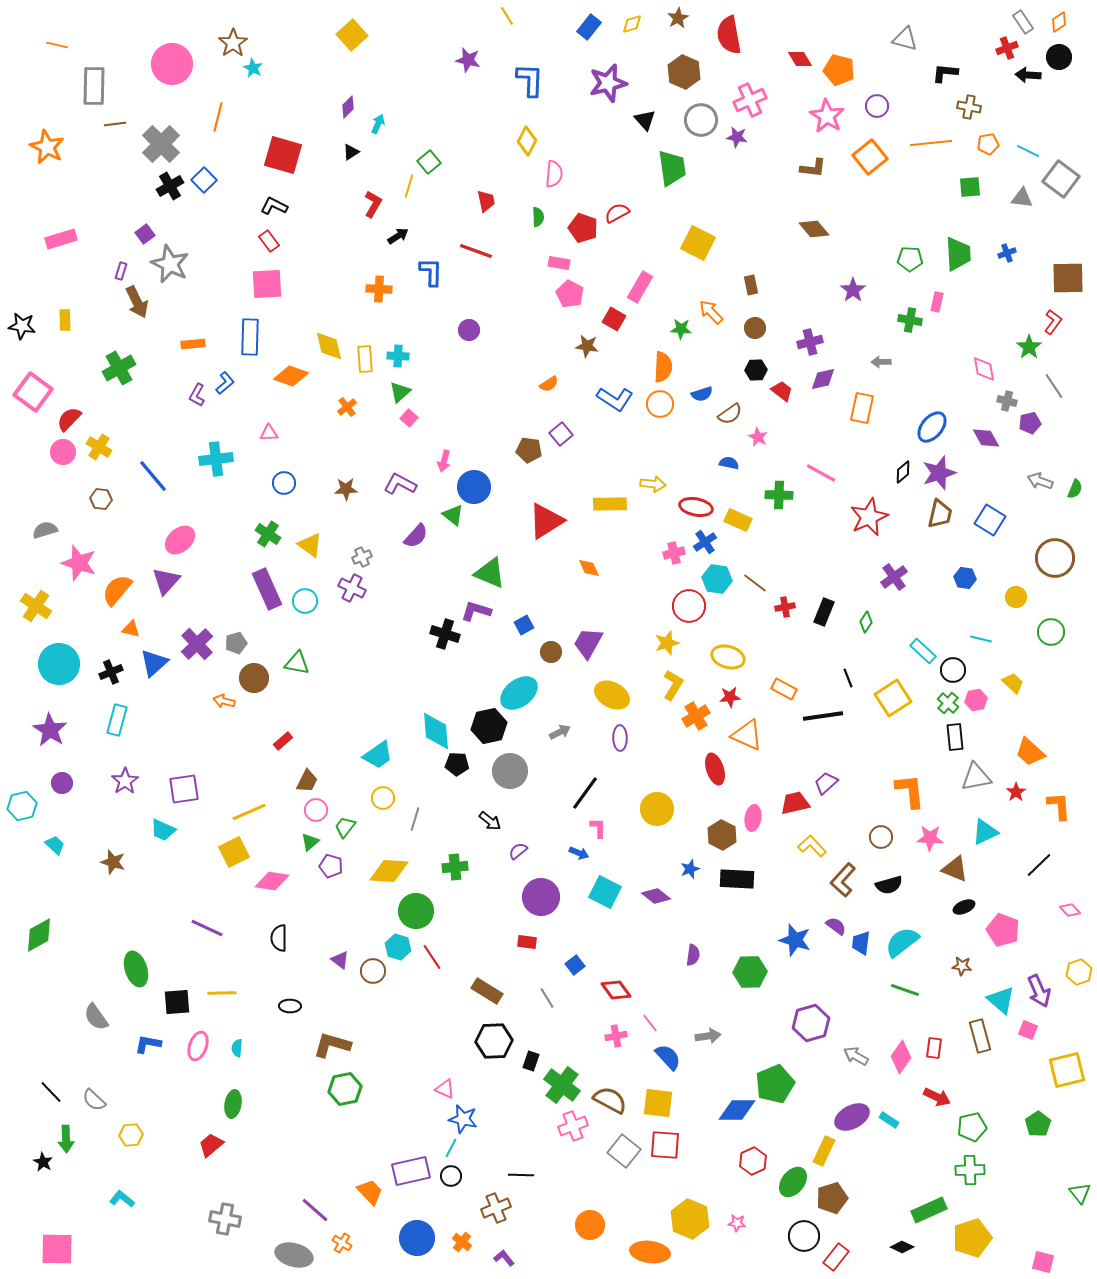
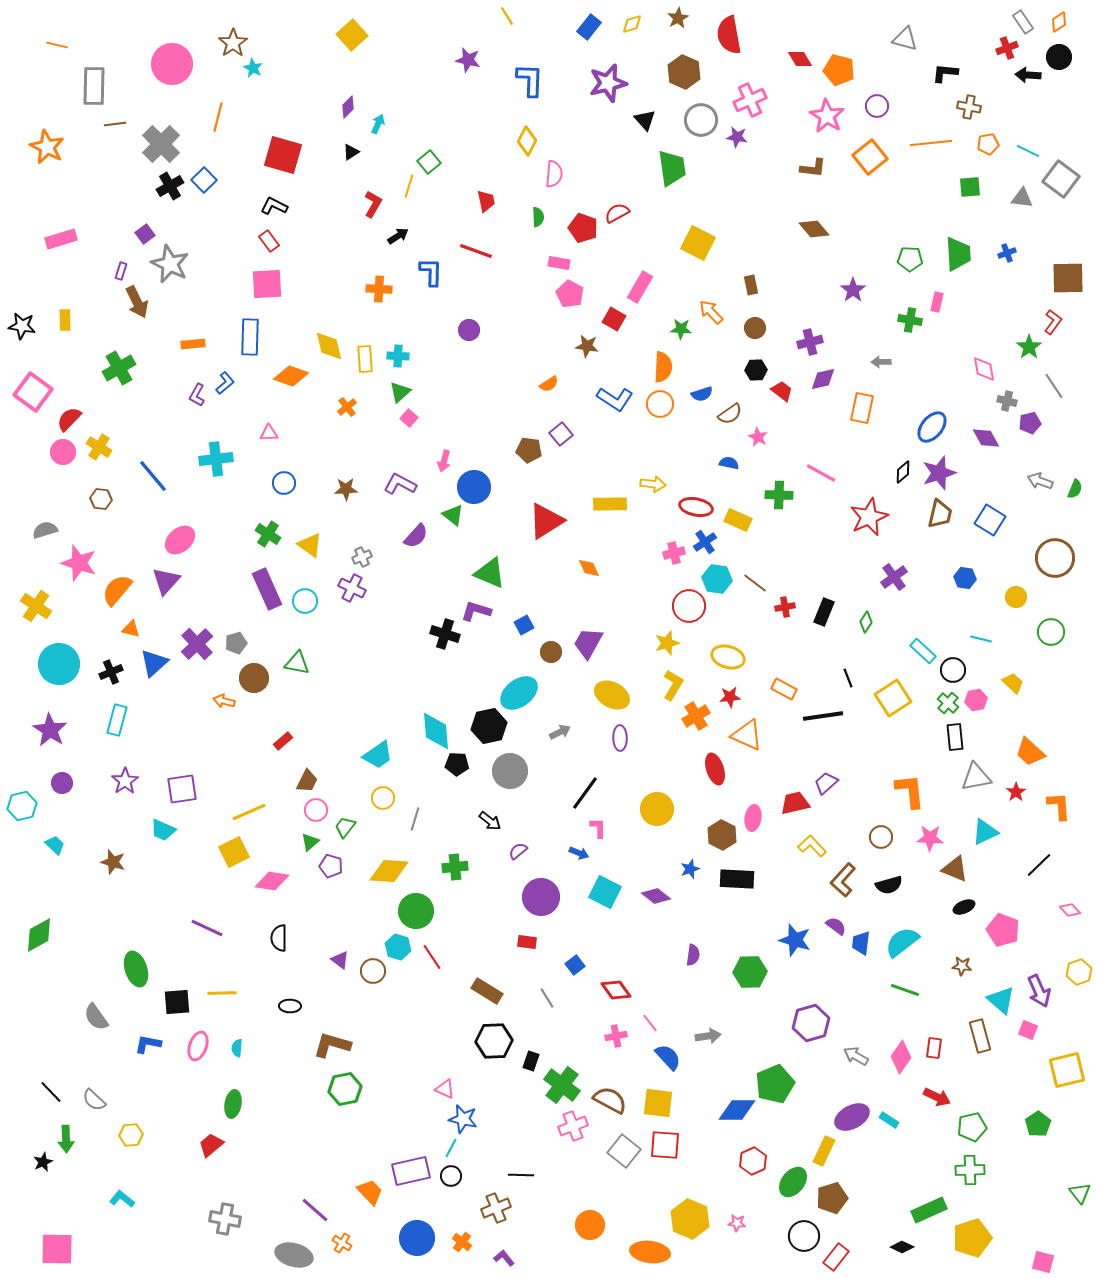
purple square at (184, 789): moved 2 px left
black star at (43, 1162): rotated 18 degrees clockwise
